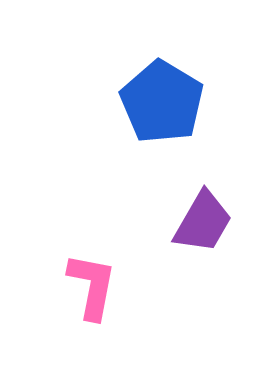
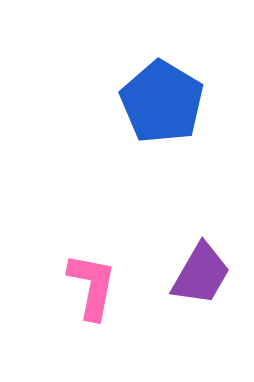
purple trapezoid: moved 2 px left, 52 px down
